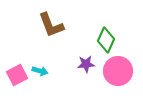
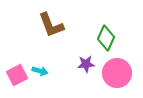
green diamond: moved 2 px up
pink circle: moved 1 px left, 2 px down
